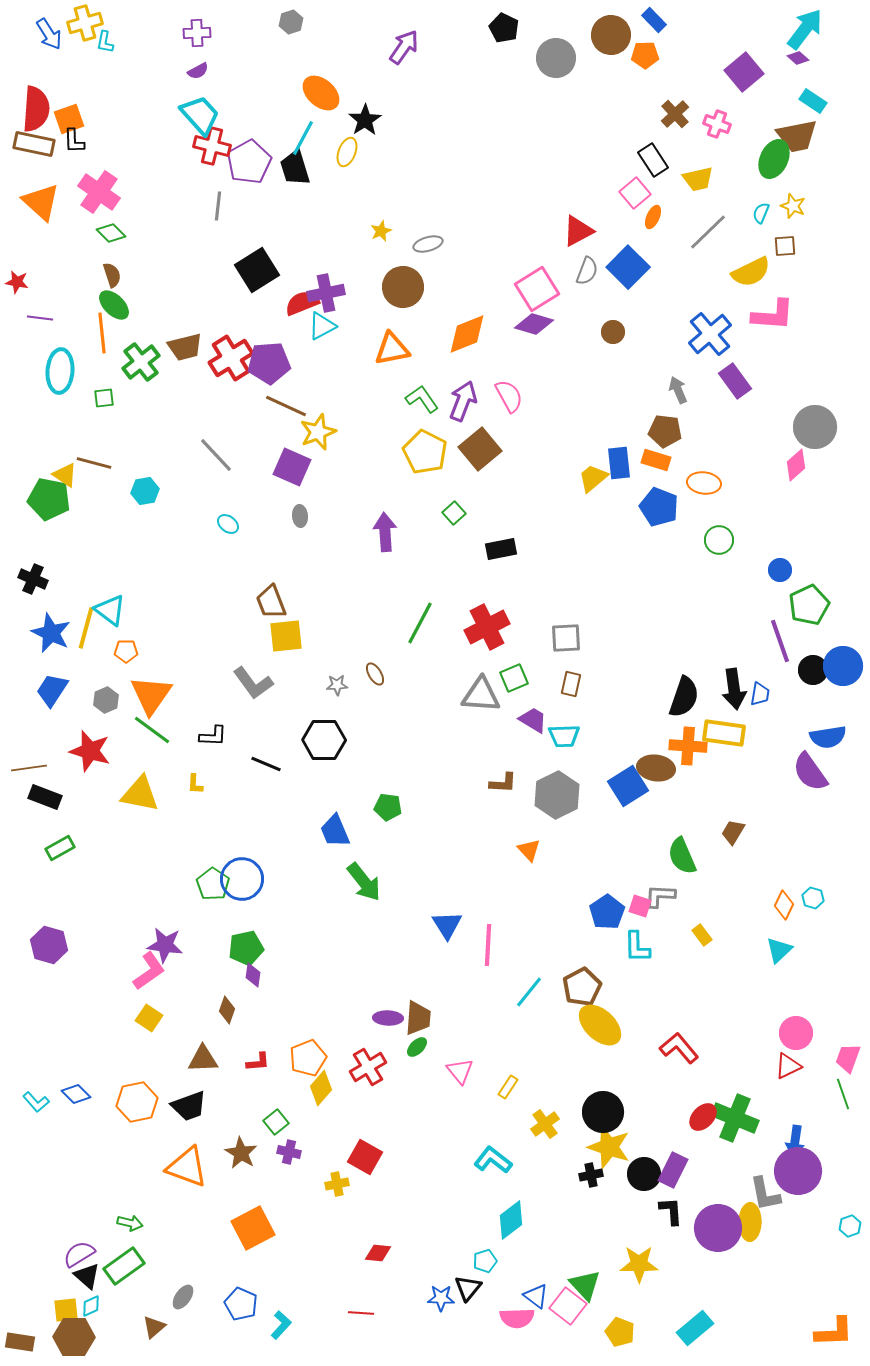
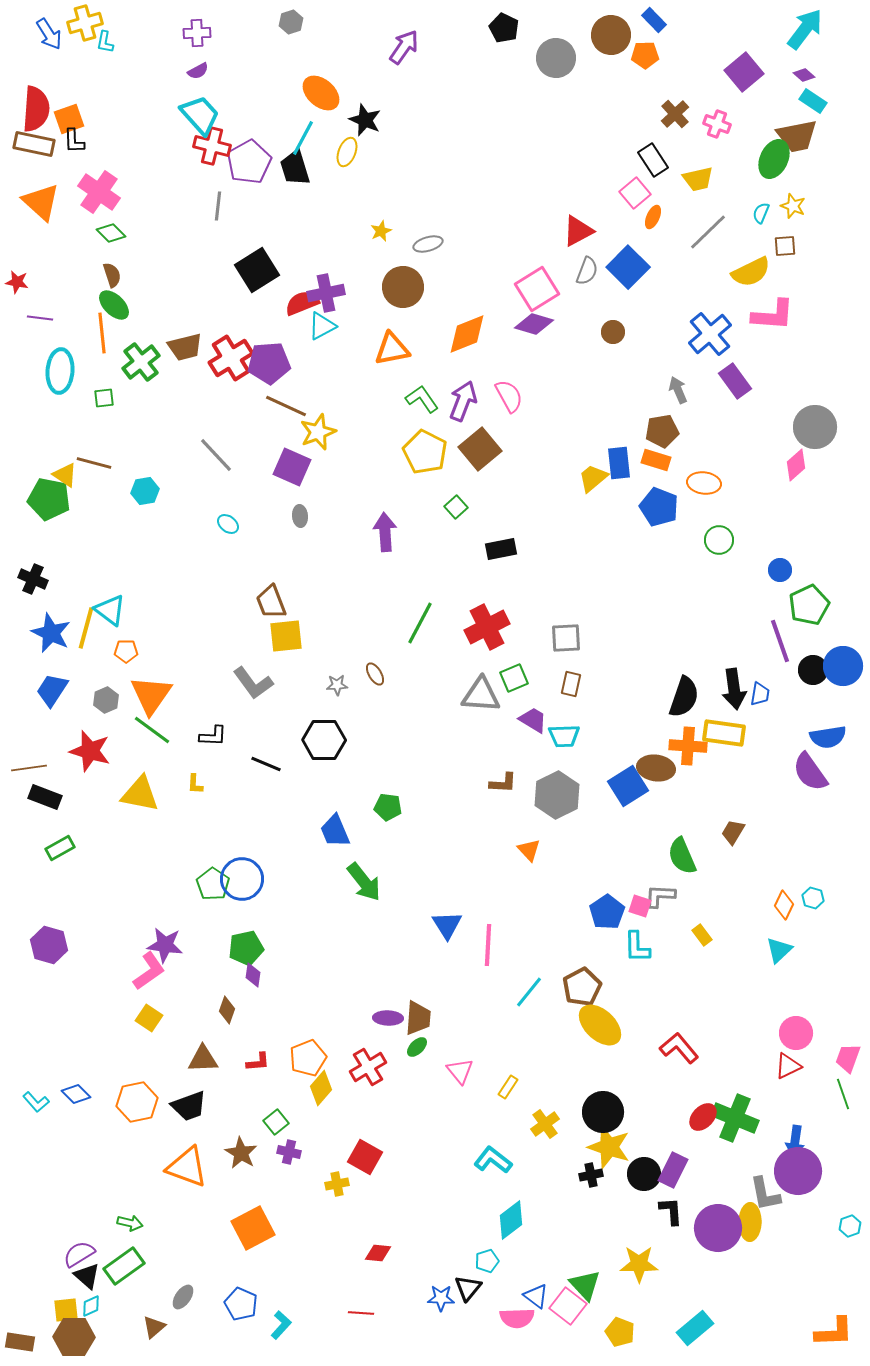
purple diamond at (798, 58): moved 6 px right, 17 px down
black star at (365, 120): rotated 16 degrees counterclockwise
brown pentagon at (665, 431): moved 3 px left; rotated 16 degrees counterclockwise
green square at (454, 513): moved 2 px right, 6 px up
cyan pentagon at (485, 1261): moved 2 px right
